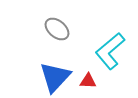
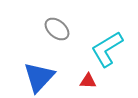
cyan L-shape: moved 3 px left, 2 px up; rotated 9 degrees clockwise
blue triangle: moved 16 px left
